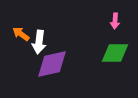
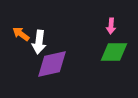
pink arrow: moved 4 px left, 5 px down
green diamond: moved 1 px left, 1 px up
